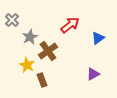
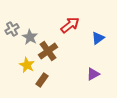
gray cross: moved 9 px down; rotated 16 degrees clockwise
gray star: rotated 14 degrees counterclockwise
brown rectangle: rotated 56 degrees clockwise
